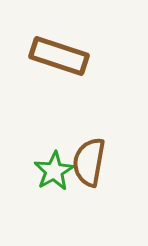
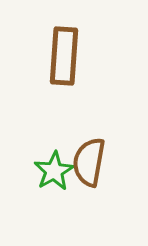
brown rectangle: moved 5 px right; rotated 76 degrees clockwise
